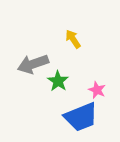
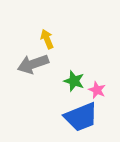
yellow arrow: moved 26 px left; rotated 12 degrees clockwise
green star: moved 16 px right; rotated 15 degrees counterclockwise
